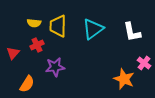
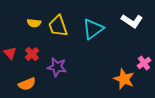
yellow trapezoid: rotated 20 degrees counterclockwise
white L-shape: moved 11 px up; rotated 45 degrees counterclockwise
red cross: moved 5 px left, 9 px down; rotated 16 degrees counterclockwise
red triangle: moved 3 px left; rotated 24 degrees counterclockwise
pink cross: rotated 16 degrees clockwise
purple star: moved 2 px right; rotated 18 degrees clockwise
orange semicircle: rotated 36 degrees clockwise
